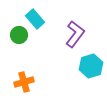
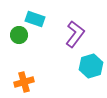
cyan rectangle: rotated 30 degrees counterclockwise
